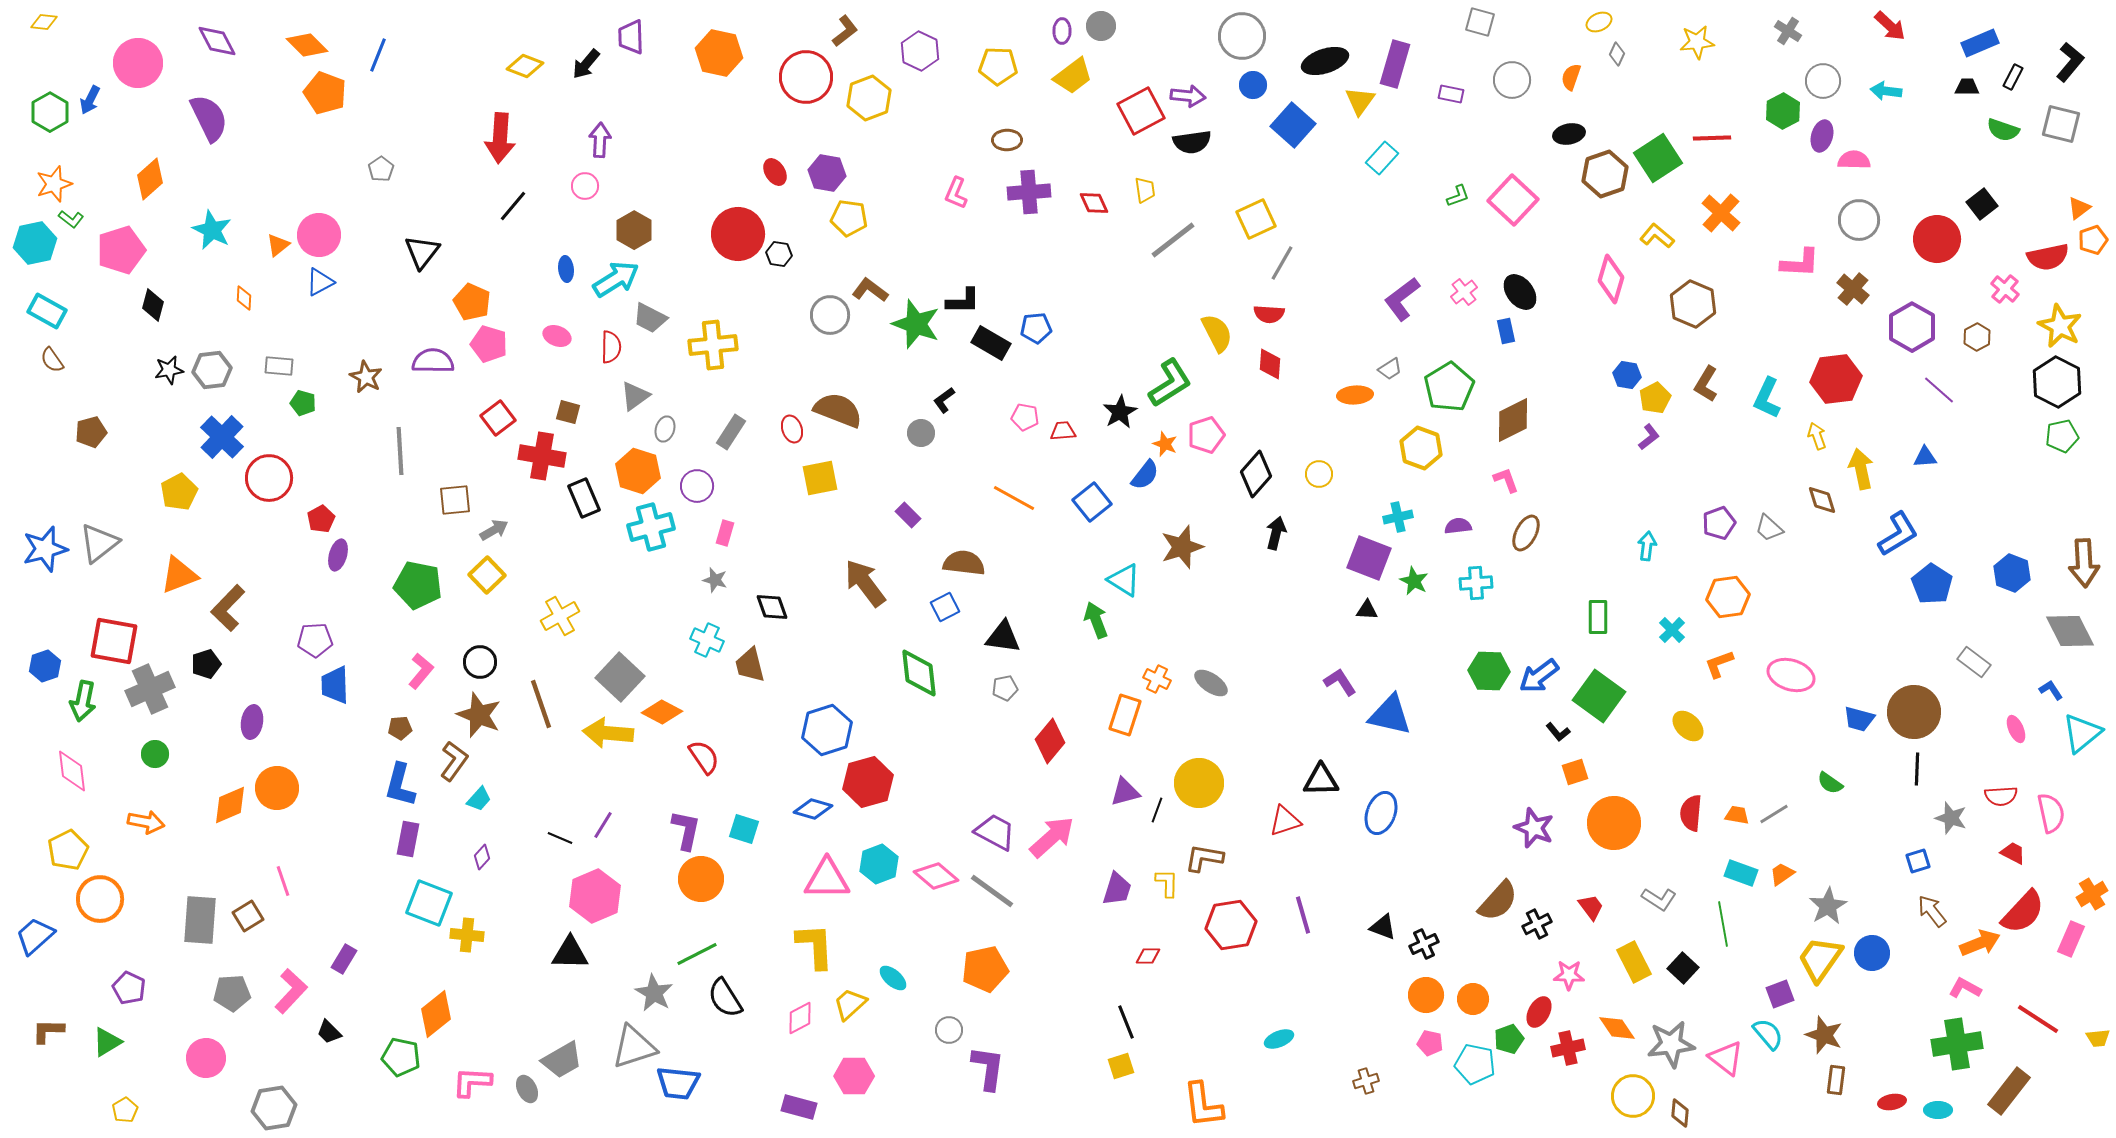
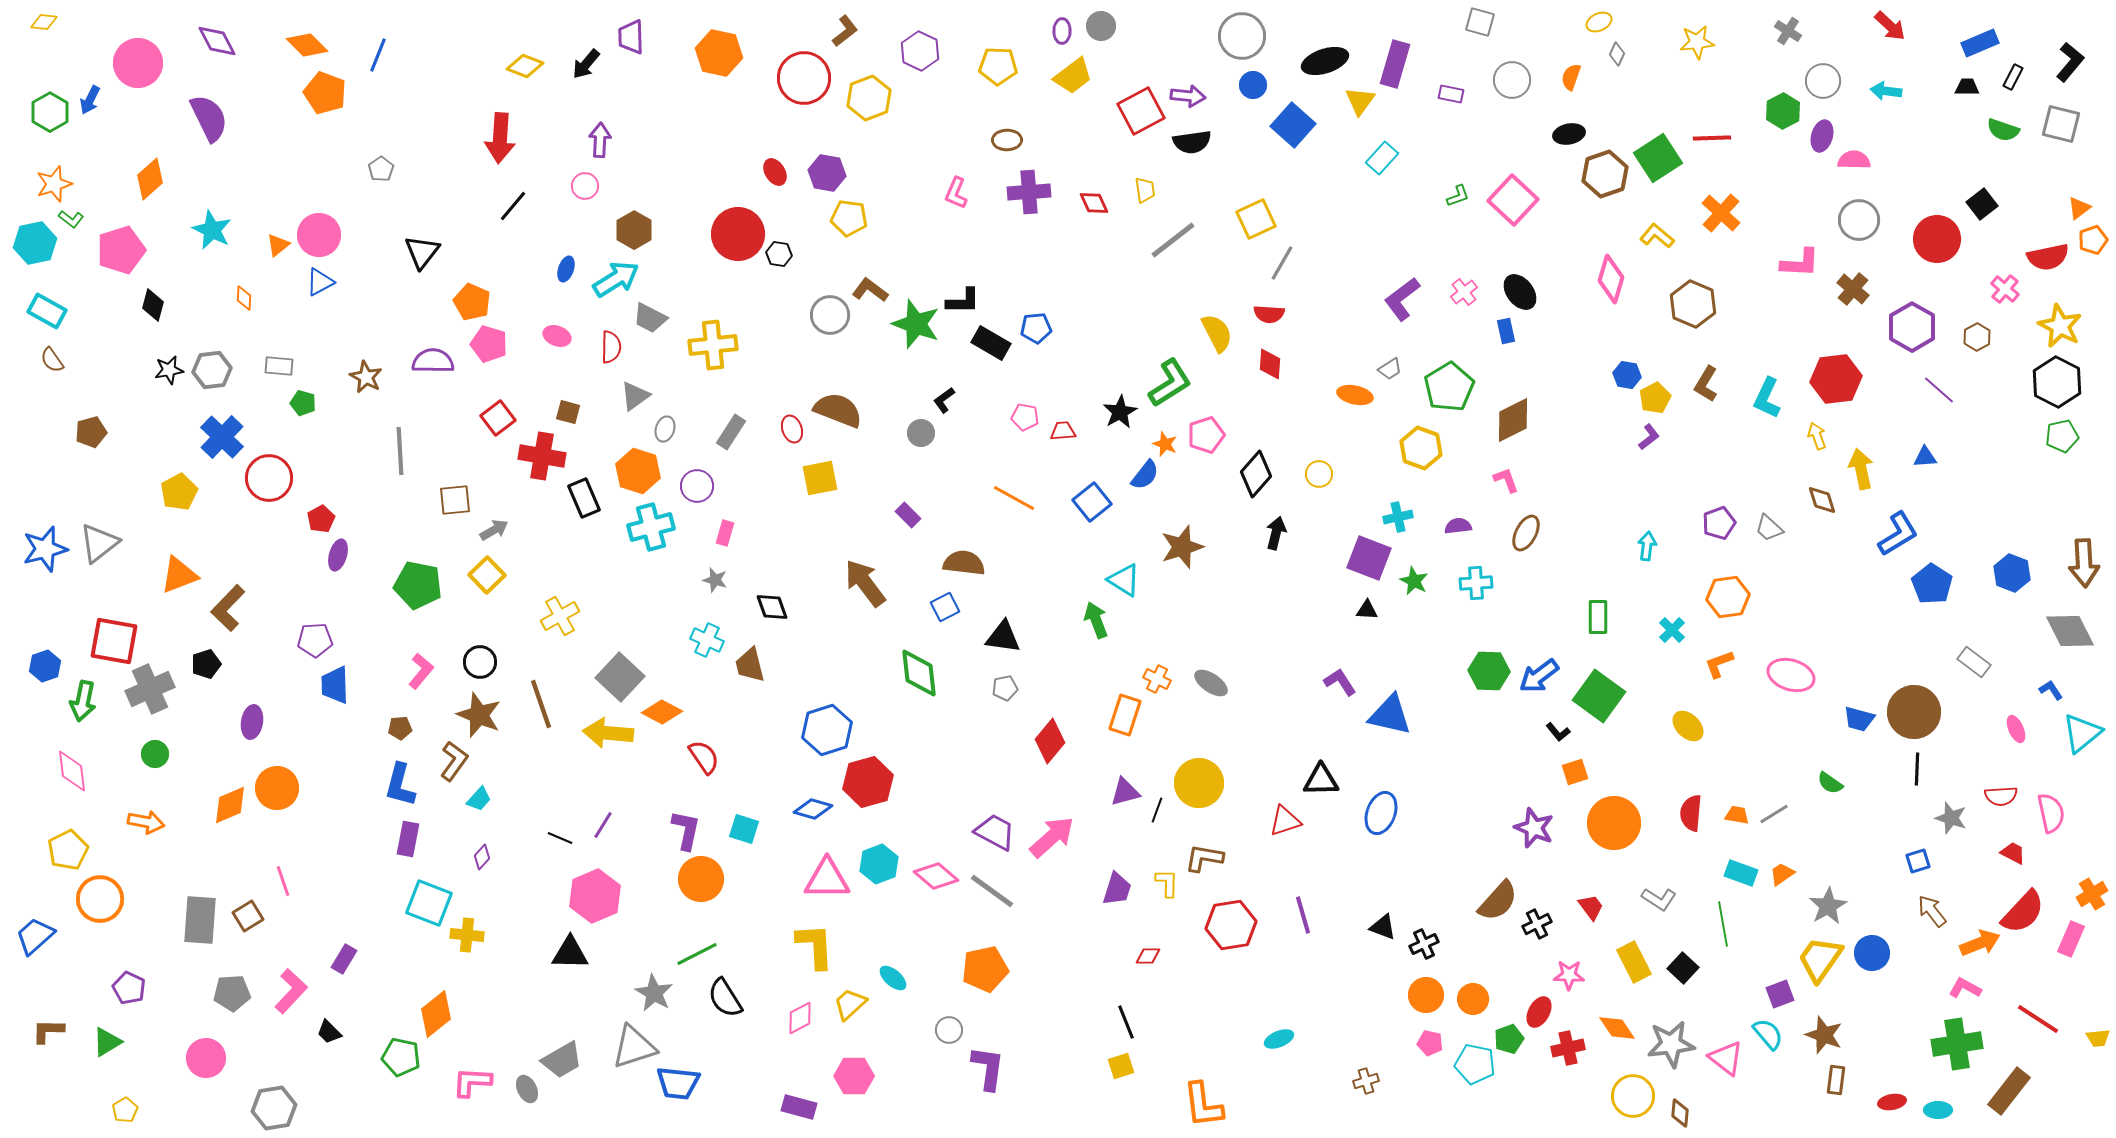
red circle at (806, 77): moved 2 px left, 1 px down
blue ellipse at (566, 269): rotated 25 degrees clockwise
orange ellipse at (1355, 395): rotated 16 degrees clockwise
